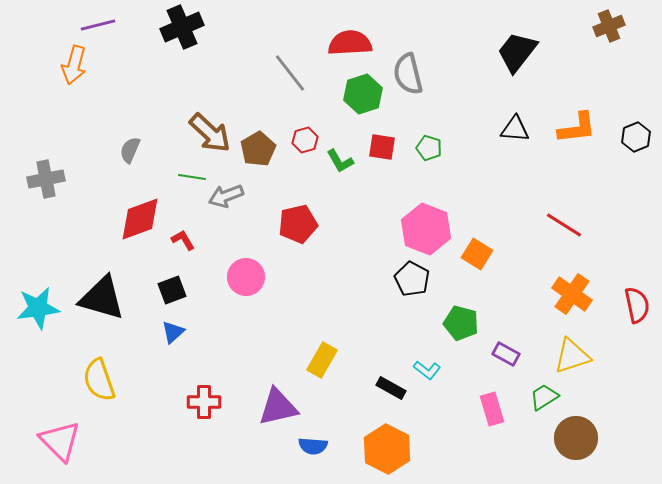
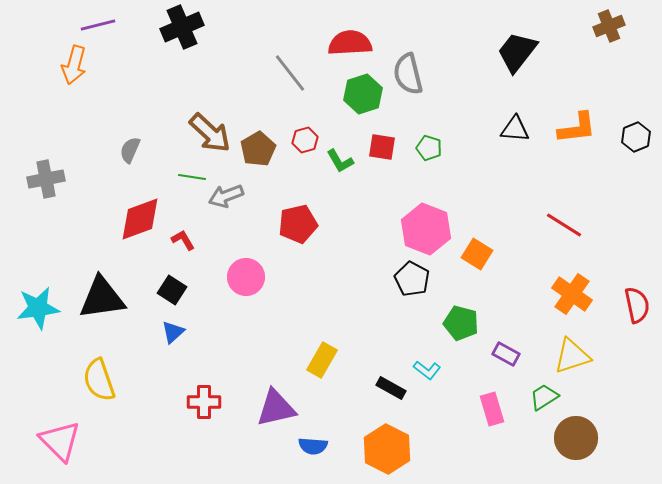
black square at (172, 290): rotated 36 degrees counterclockwise
black triangle at (102, 298): rotated 24 degrees counterclockwise
purple triangle at (278, 407): moved 2 px left, 1 px down
